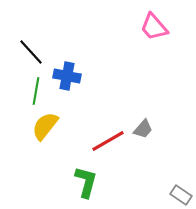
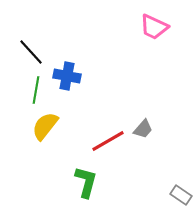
pink trapezoid: rotated 24 degrees counterclockwise
green line: moved 1 px up
